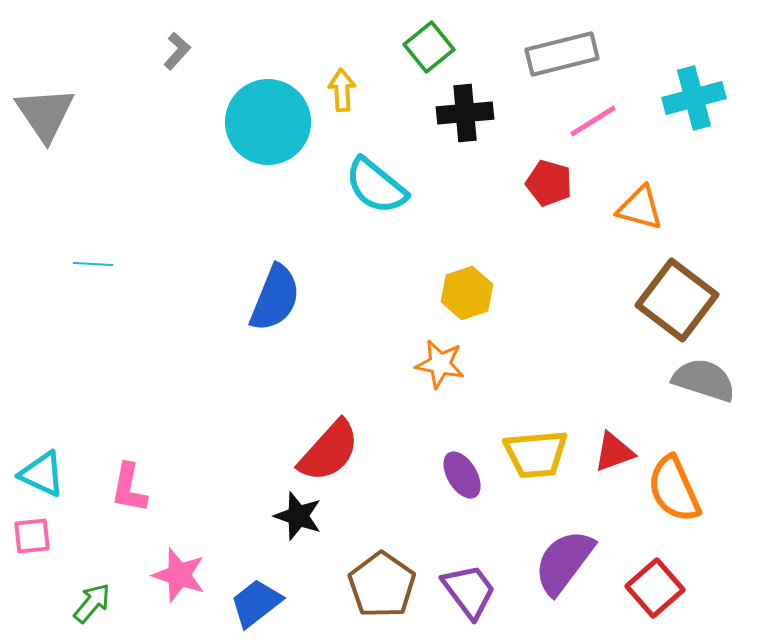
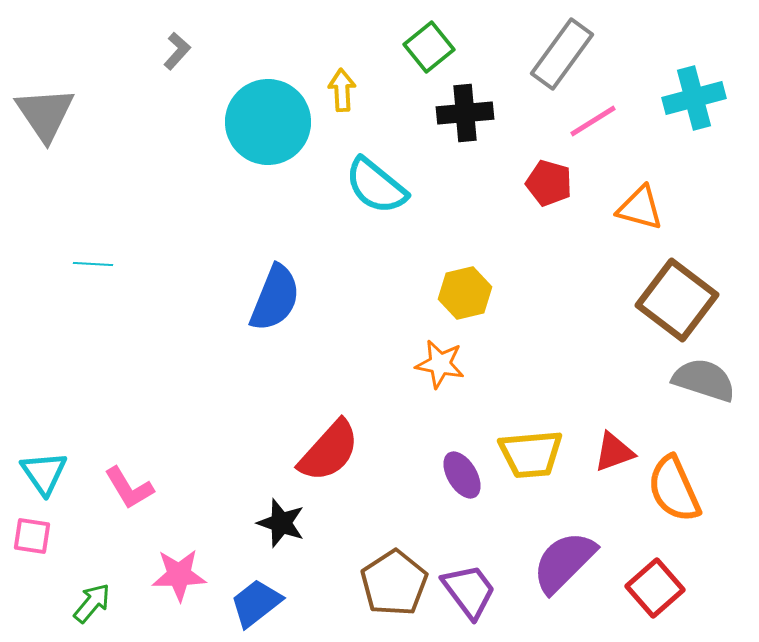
gray rectangle: rotated 40 degrees counterclockwise
yellow hexagon: moved 2 px left; rotated 6 degrees clockwise
yellow trapezoid: moved 5 px left
cyan triangle: moved 2 px right, 1 px up; rotated 30 degrees clockwise
pink L-shape: rotated 42 degrees counterclockwise
black star: moved 17 px left, 7 px down
pink square: rotated 15 degrees clockwise
purple semicircle: rotated 8 degrees clockwise
pink star: rotated 20 degrees counterclockwise
brown pentagon: moved 12 px right, 2 px up; rotated 4 degrees clockwise
